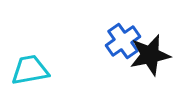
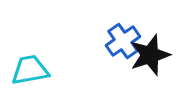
black star: rotated 6 degrees counterclockwise
